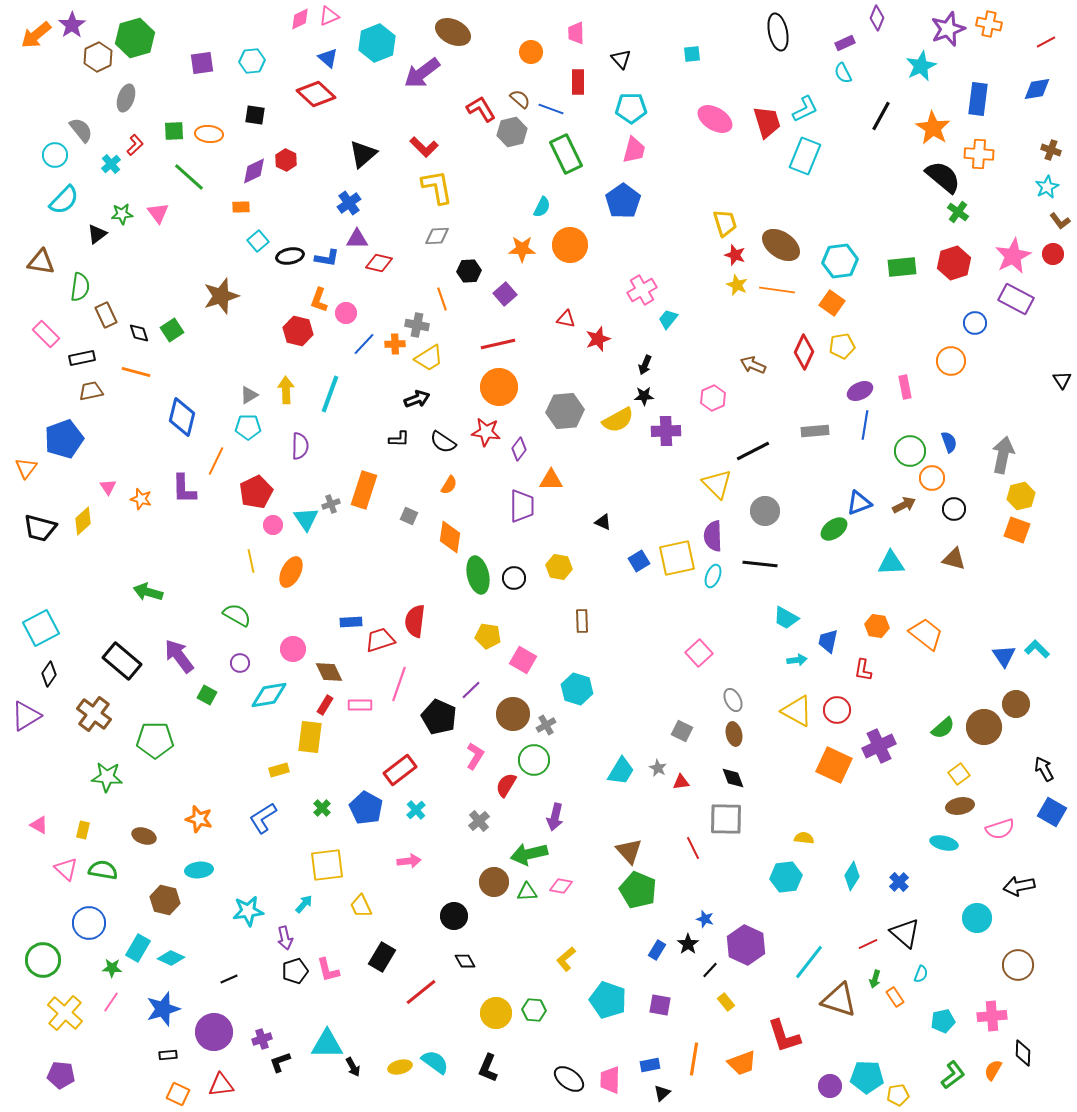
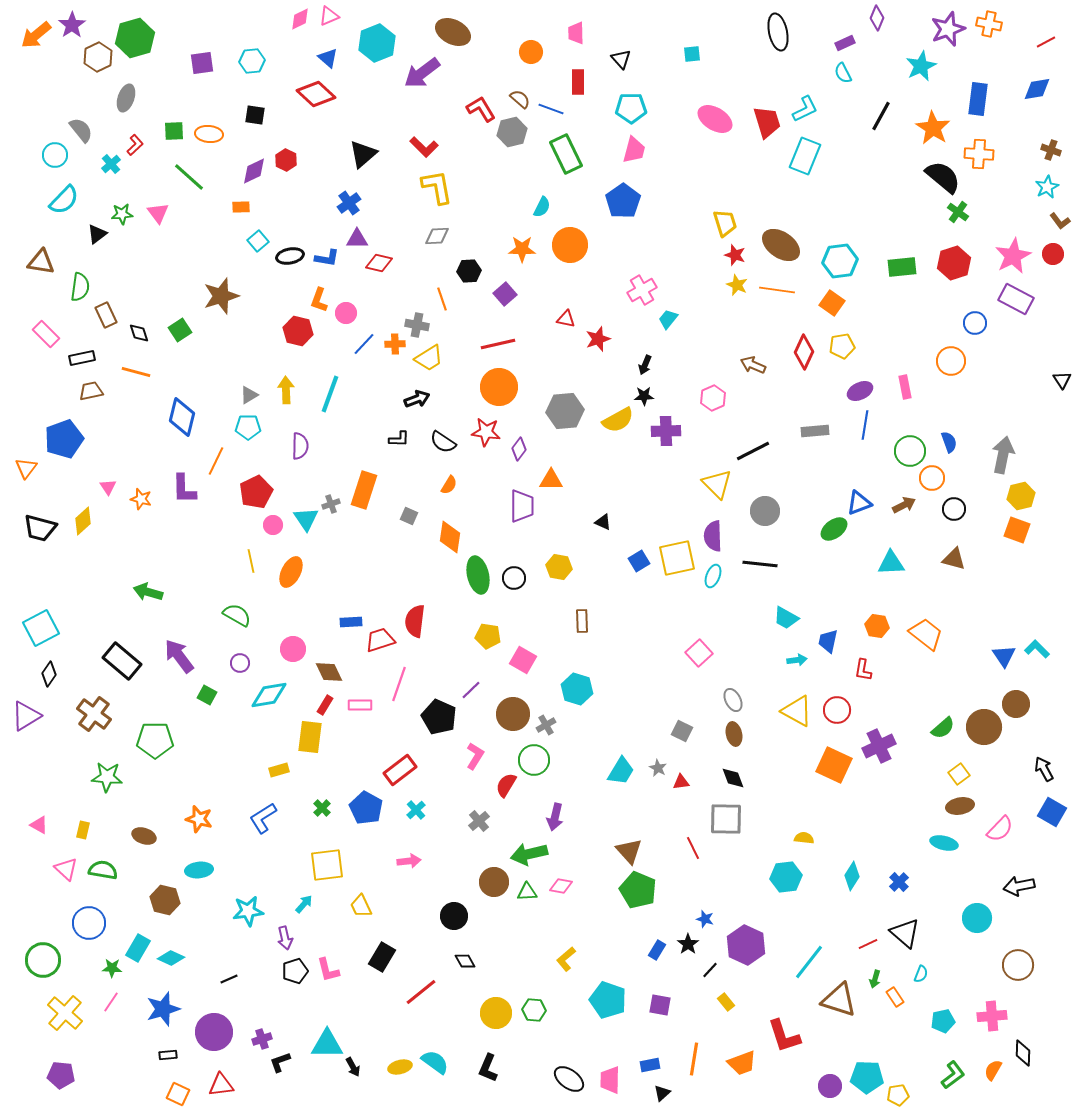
green square at (172, 330): moved 8 px right
pink semicircle at (1000, 829): rotated 28 degrees counterclockwise
